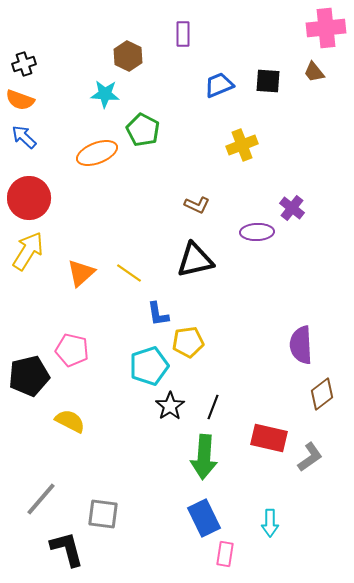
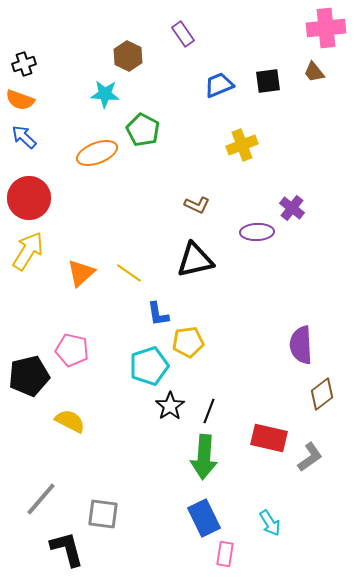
purple rectangle: rotated 35 degrees counterclockwise
black square: rotated 12 degrees counterclockwise
black line: moved 4 px left, 4 px down
cyan arrow: rotated 32 degrees counterclockwise
